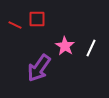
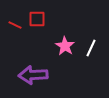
purple arrow: moved 6 px left, 7 px down; rotated 52 degrees clockwise
